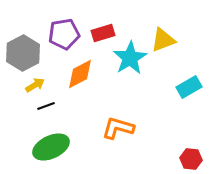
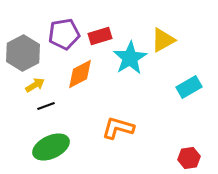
red rectangle: moved 3 px left, 3 px down
yellow triangle: rotated 8 degrees counterclockwise
red hexagon: moved 2 px left, 1 px up; rotated 15 degrees counterclockwise
